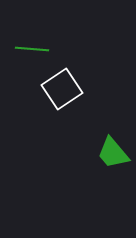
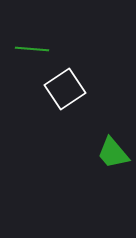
white square: moved 3 px right
